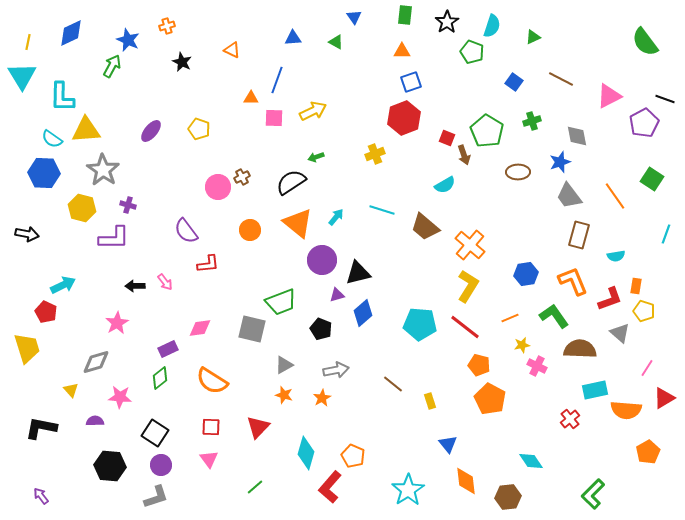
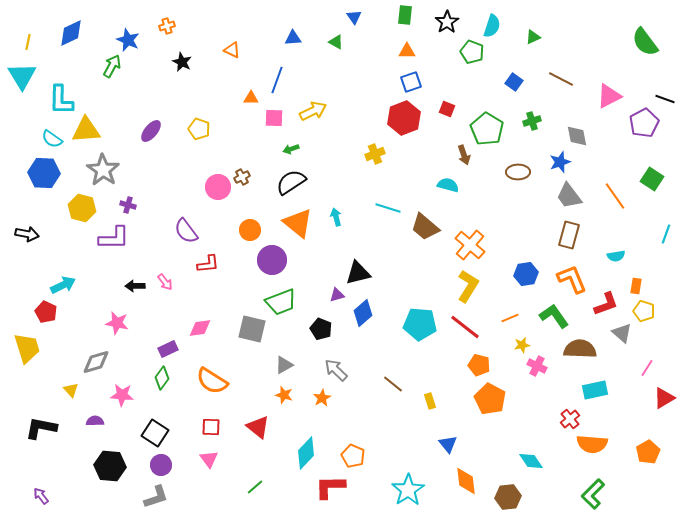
orange triangle at (402, 51): moved 5 px right
cyan L-shape at (62, 97): moved 1 px left, 3 px down
green pentagon at (487, 131): moved 2 px up
red square at (447, 138): moved 29 px up
green arrow at (316, 157): moved 25 px left, 8 px up
cyan semicircle at (445, 185): moved 3 px right; rotated 135 degrees counterclockwise
cyan line at (382, 210): moved 6 px right, 2 px up
cyan arrow at (336, 217): rotated 54 degrees counterclockwise
brown rectangle at (579, 235): moved 10 px left
purple circle at (322, 260): moved 50 px left
orange L-shape at (573, 281): moved 1 px left, 2 px up
red L-shape at (610, 299): moved 4 px left, 5 px down
pink star at (117, 323): rotated 30 degrees counterclockwise
gray triangle at (620, 333): moved 2 px right
gray arrow at (336, 370): rotated 125 degrees counterclockwise
green diamond at (160, 378): moved 2 px right; rotated 15 degrees counterclockwise
pink star at (120, 397): moved 2 px right, 2 px up
orange semicircle at (626, 410): moved 34 px left, 34 px down
red triangle at (258, 427): rotated 35 degrees counterclockwise
cyan diamond at (306, 453): rotated 28 degrees clockwise
red L-shape at (330, 487): rotated 48 degrees clockwise
